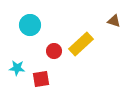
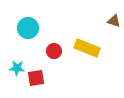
cyan circle: moved 2 px left, 3 px down
yellow rectangle: moved 6 px right, 4 px down; rotated 65 degrees clockwise
red square: moved 5 px left, 1 px up
